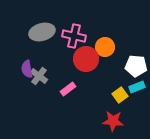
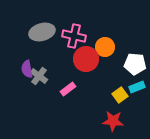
white pentagon: moved 1 px left, 2 px up
